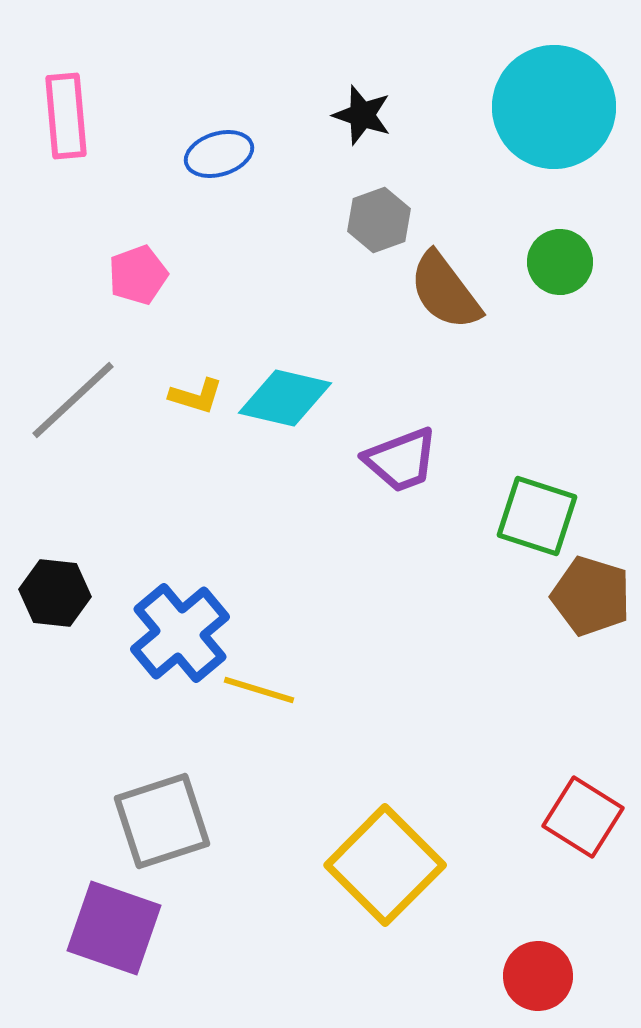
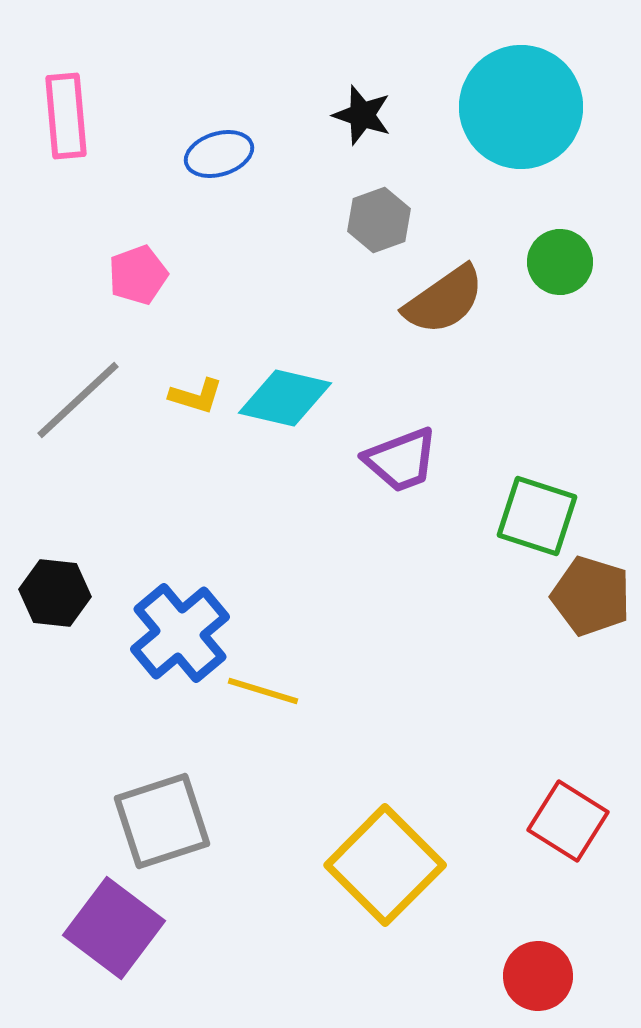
cyan circle: moved 33 px left
brown semicircle: moved 1 px left, 9 px down; rotated 88 degrees counterclockwise
gray line: moved 5 px right
yellow line: moved 4 px right, 1 px down
red square: moved 15 px left, 4 px down
purple square: rotated 18 degrees clockwise
